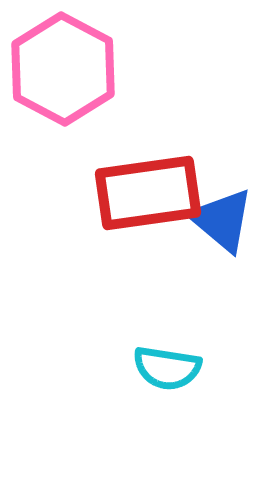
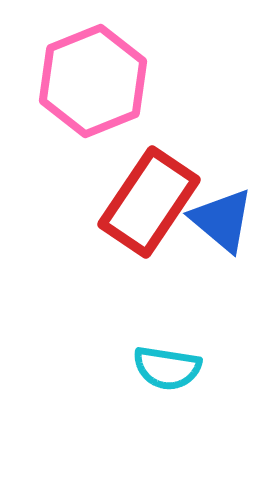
pink hexagon: moved 30 px right, 12 px down; rotated 10 degrees clockwise
red rectangle: moved 1 px right, 9 px down; rotated 48 degrees counterclockwise
